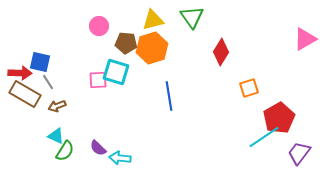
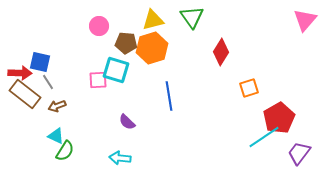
pink triangle: moved 19 px up; rotated 20 degrees counterclockwise
cyan square: moved 2 px up
brown rectangle: rotated 8 degrees clockwise
purple semicircle: moved 29 px right, 26 px up
